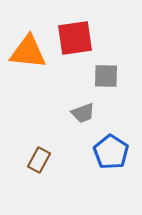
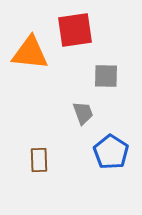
red square: moved 8 px up
orange triangle: moved 2 px right, 1 px down
gray trapezoid: rotated 90 degrees counterclockwise
brown rectangle: rotated 30 degrees counterclockwise
